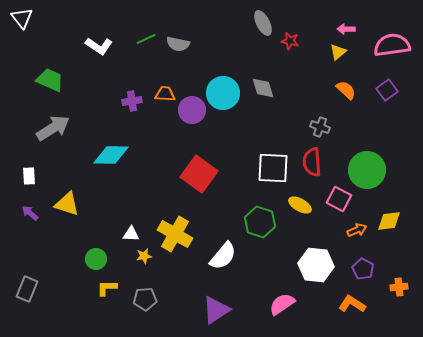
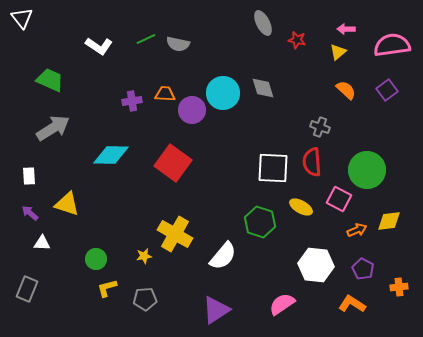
red star at (290, 41): moved 7 px right, 1 px up
red square at (199, 174): moved 26 px left, 11 px up
yellow ellipse at (300, 205): moved 1 px right, 2 px down
white triangle at (131, 234): moved 89 px left, 9 px down
yellow L-shape at (107, 288): rotated 15 degrees counterclockwise
